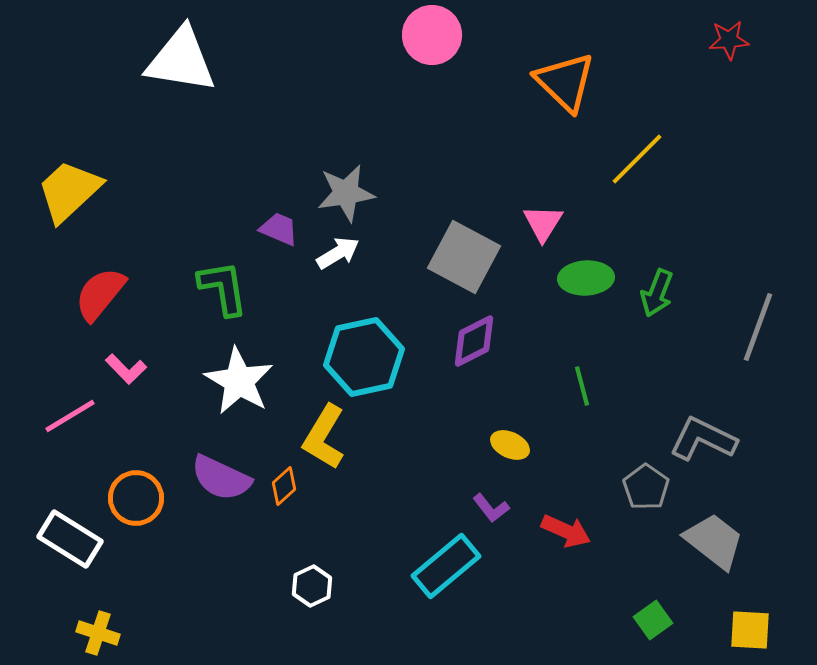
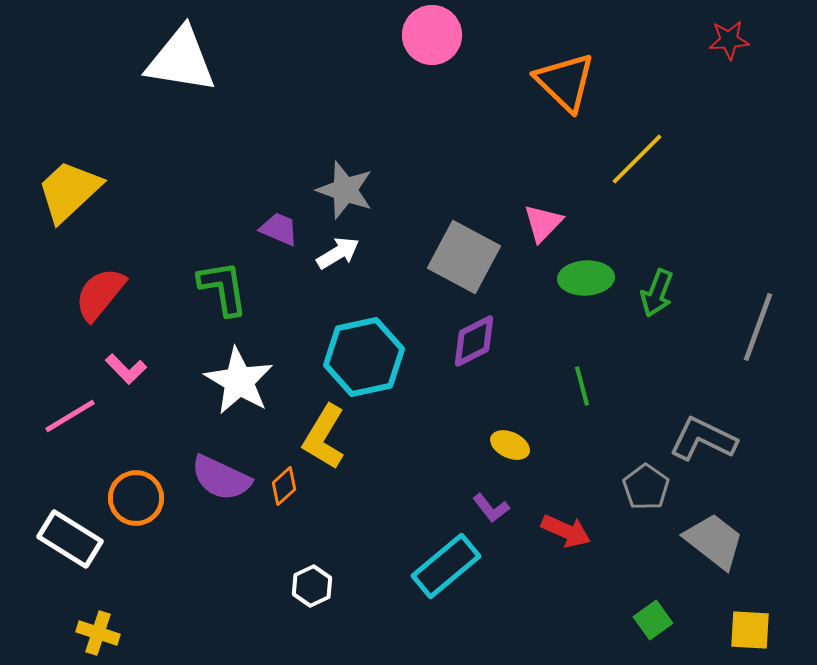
gray star: moved 1 px left, 3 px up; rotated 28 degrees clockwise
pink triangle: rotated 12 degrees clockwise
